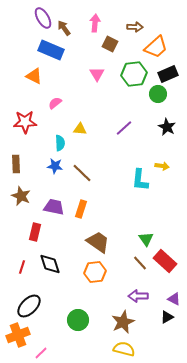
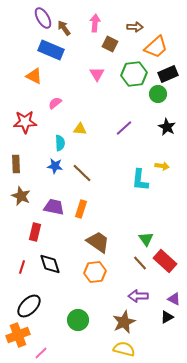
brown star at (123, 322): moved 1 px right
